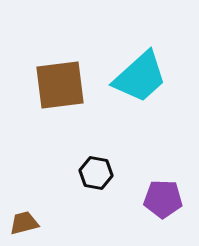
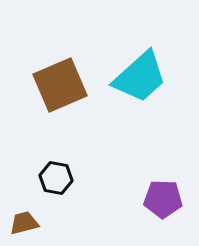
brown square: rotated 16 degrees counterclockwise
black hexagon: moved 40 px left, 5 px down
